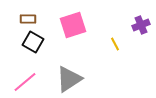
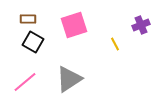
pink square: moved 1 px right
